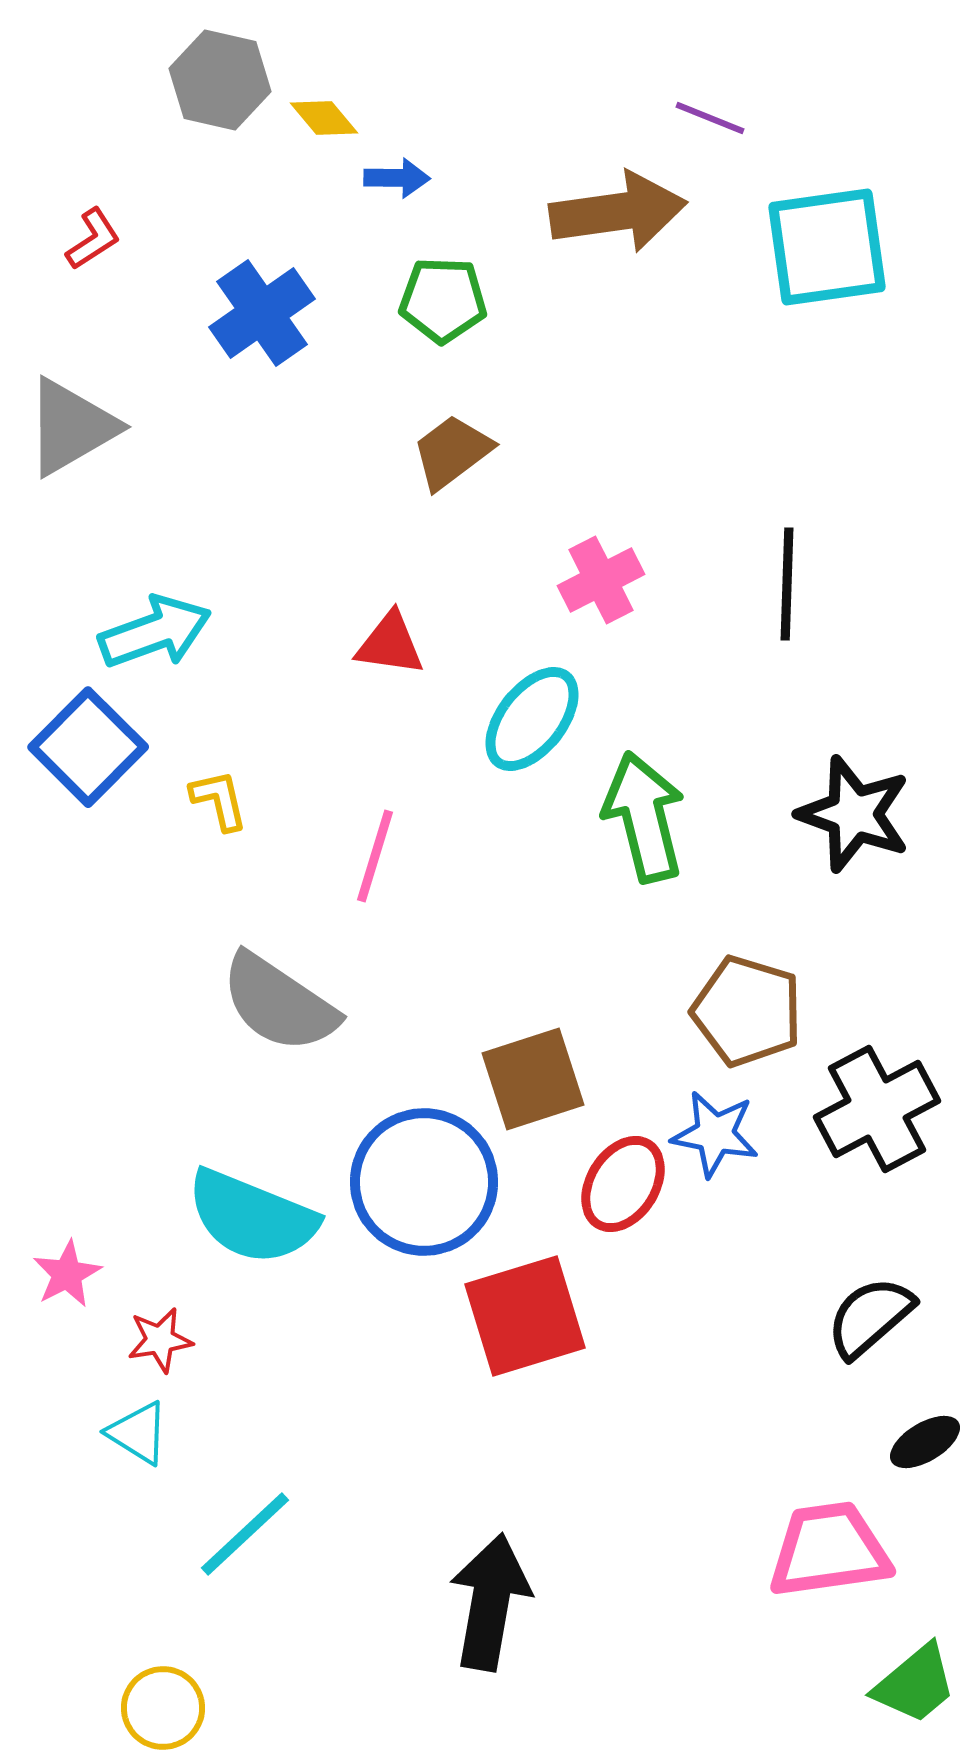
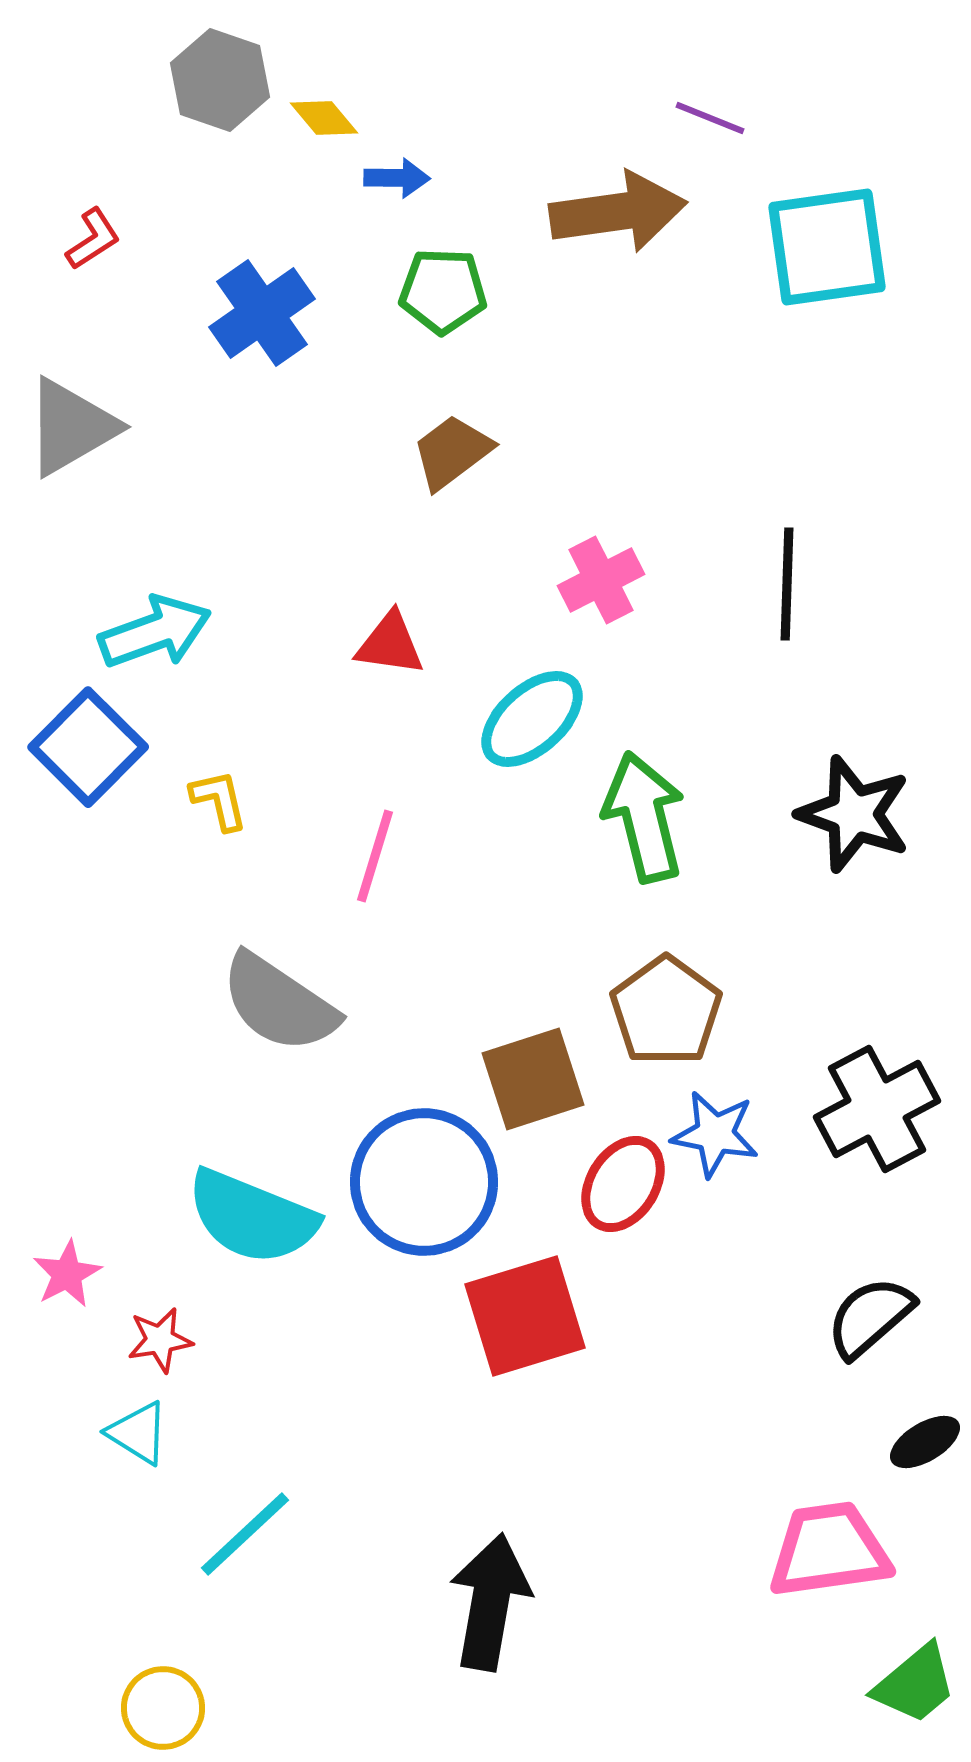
gray hexagon: rotated 6 degrees clockwise
green pentagon: moved 9 px up
cyan ellipse: rotated 10 degrees clockwise
brown pentagon: moved 81 px left; rotated 19 degrees clockwise
